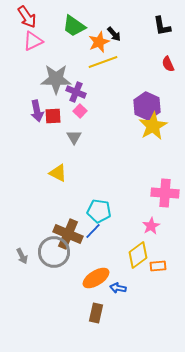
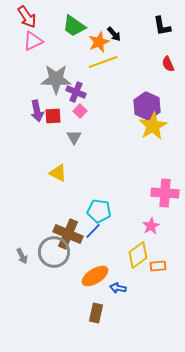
orange ellipse: moved 1 px left, 2 px up
